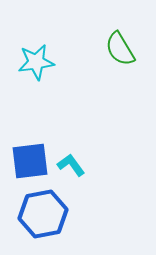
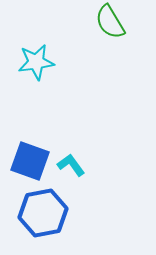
green semicircle: moved 10 px left, 27 px up
blue square: rotated 27 degrees clockwise
blue hexagon: moved 1 px up
